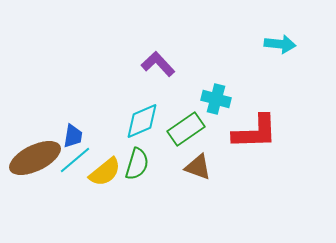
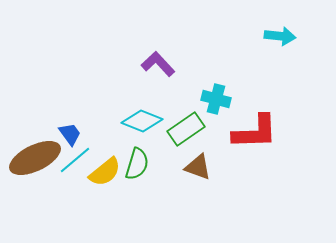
cyan arrow: moved 8 px up
cyan diamond: rotated 45 degrees clockwise
blue trapezoid: moved 3 px left, 2 px up; rotated 45 degrees counterclockwise
